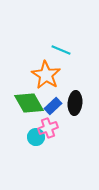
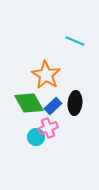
cyan line: moved 14 px right, 9 px up
